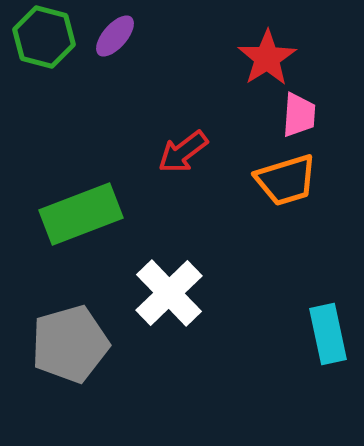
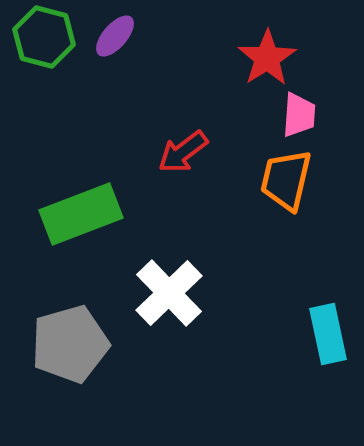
orange trapezoid: rotated 120 degrees clockwise
